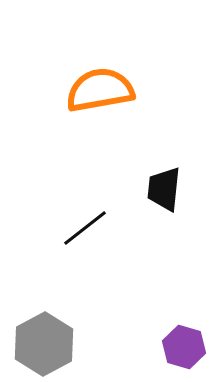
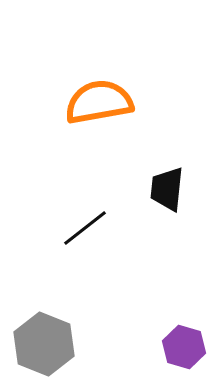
orange semicircle: moved 1 px left, 12 px down
black trapezoid: moved 3 px right
gray hexagon: rotated 10 degrees counterclockwise
